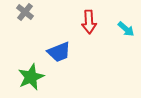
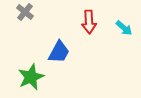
cyan arrow: moved 2 px left, 1 px up
blue trapezoid: rotated 40 degrees counterclockwise
